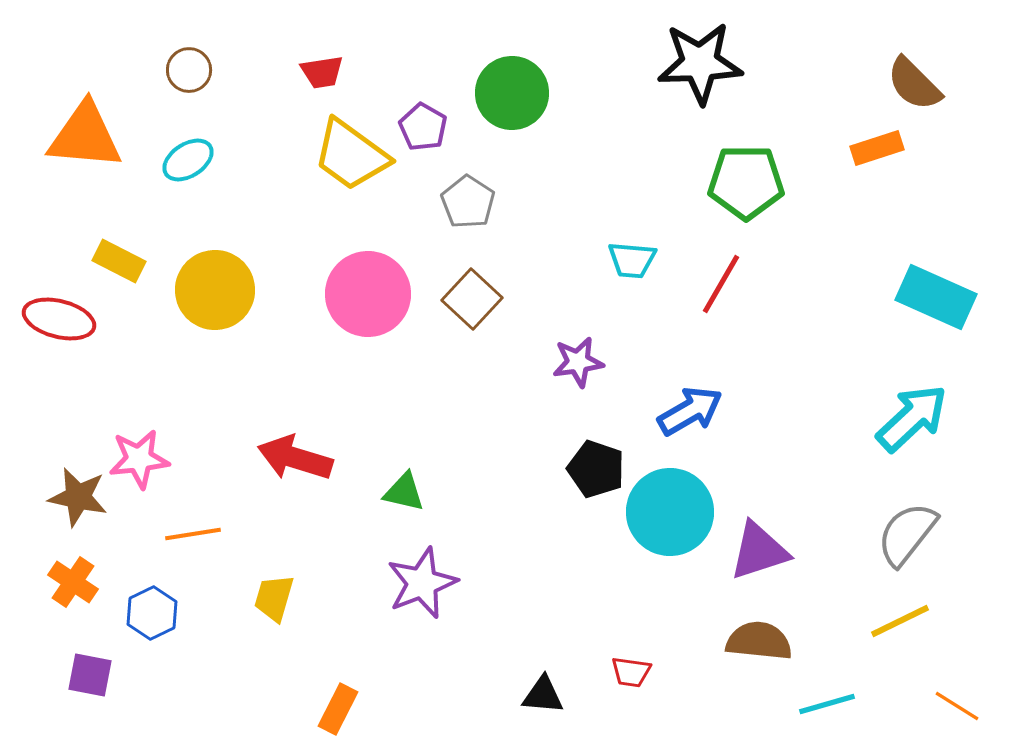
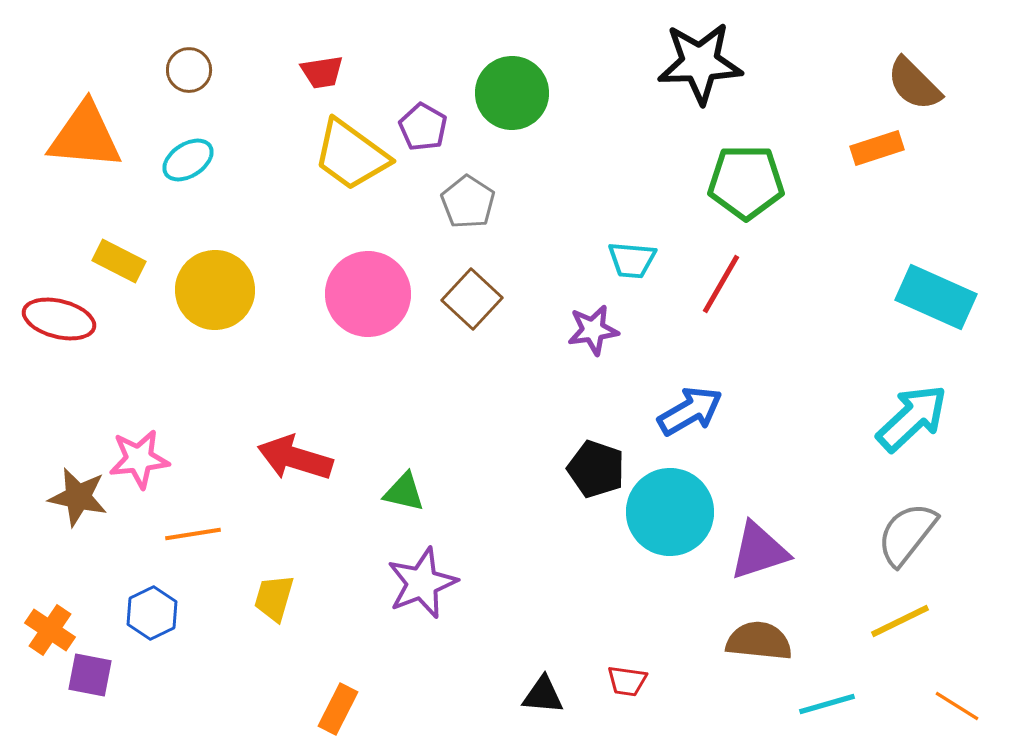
purple star at (578, 362): moved 15 px right, 32 px up
orange cross at (73, 582): moved 23 px left, 48 px down
red trapezoid at (631, 672): moved 4 px left, 9 px down
